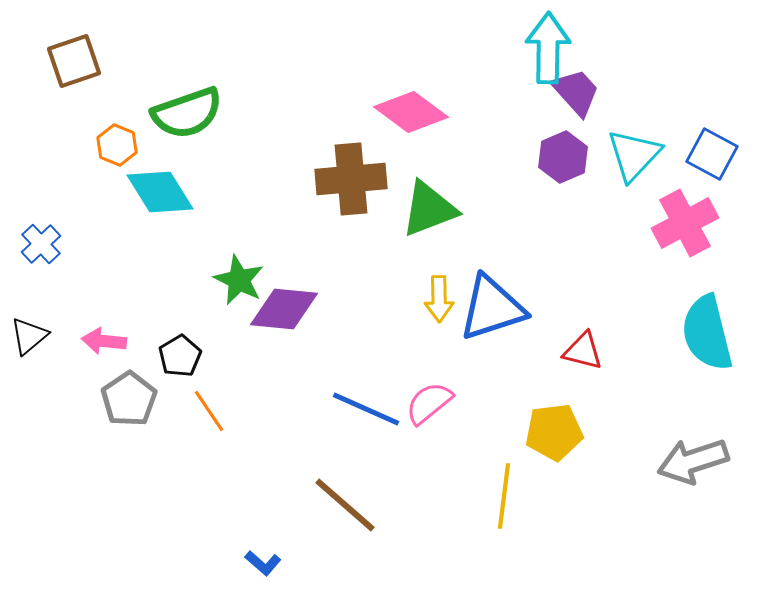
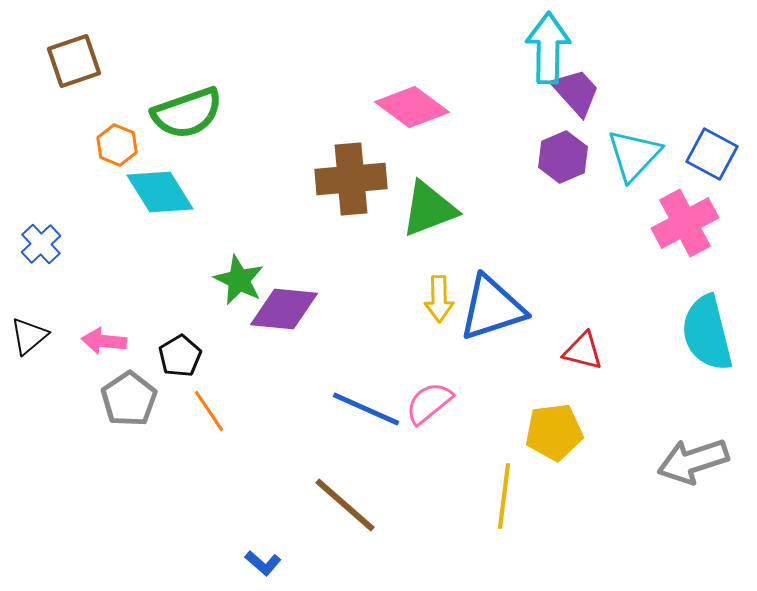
pink diamond: moved 1 px right, 5 px up
